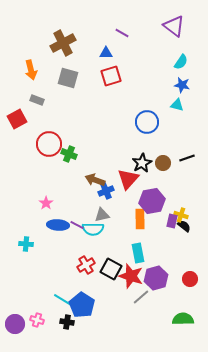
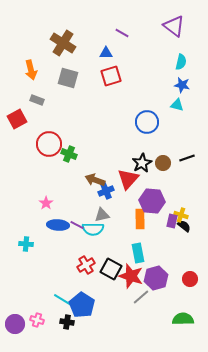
brown cross at (63, 43): rotated 30 degrees counterclockwise
cyan semicircle at (181, 62): rotated 21 degrees counterclockwise
purple hexagon at (152, 201): rotated 15 degrees clockwise
